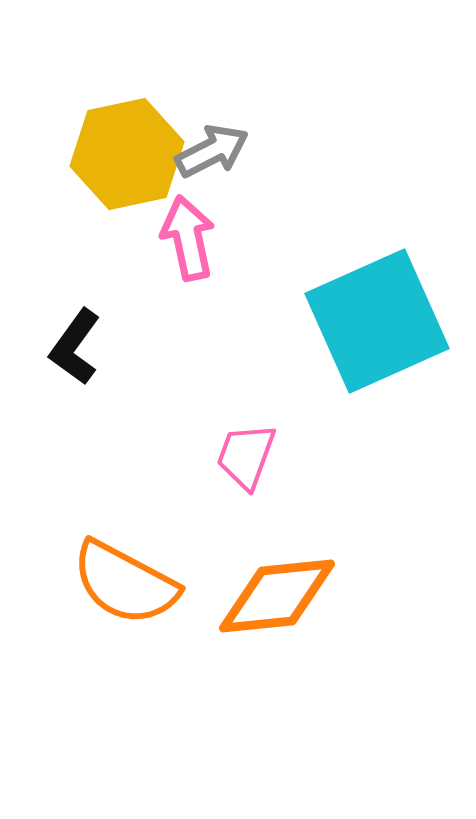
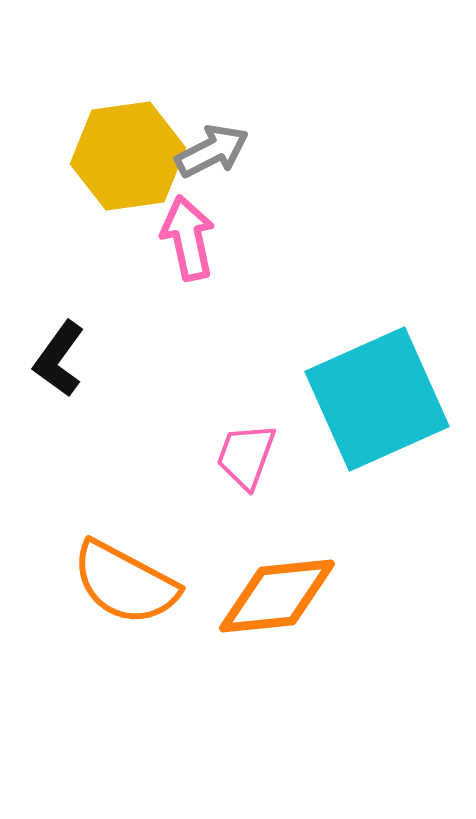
yellow hexagon: moved 1 px right, 2 px down; rotated 4 degrees clockwise
cyan square: moved 78 px down
black L-shape: moved 16 px left, 12 px down
